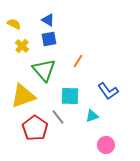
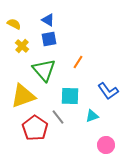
orange line: moved 1 px down
